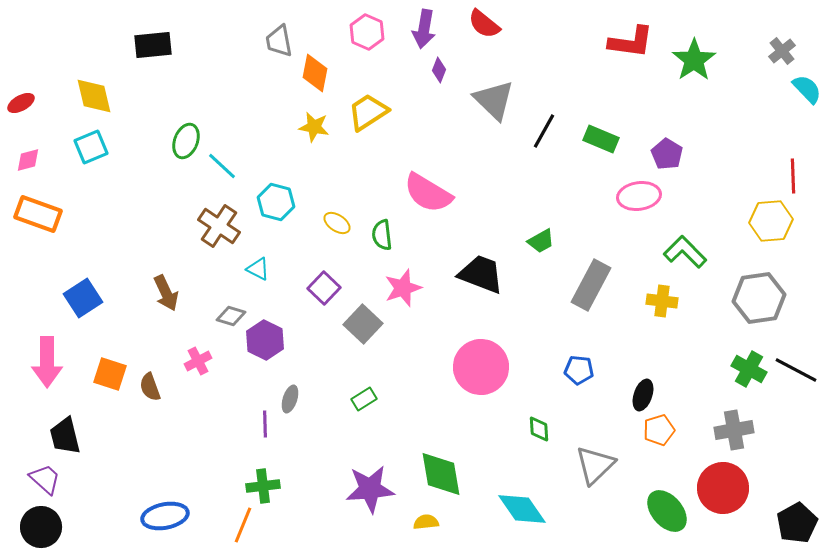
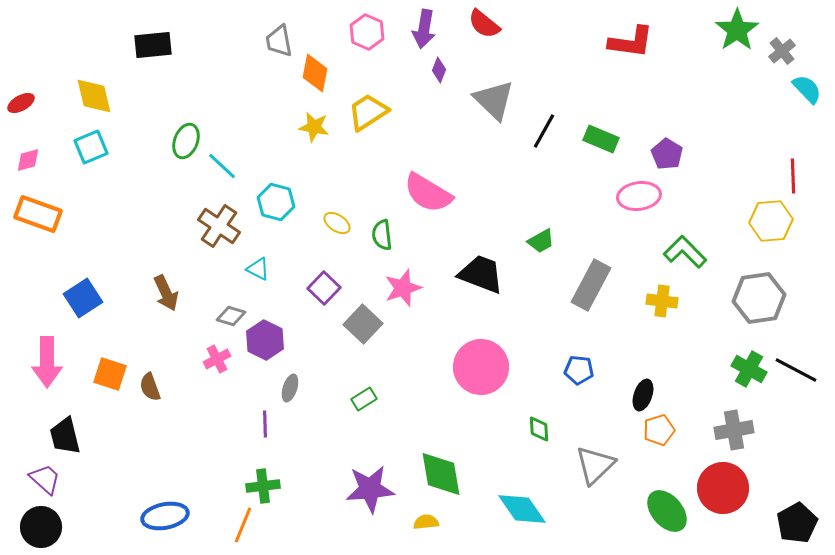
green star at (694, 60): moved 43 px right, 30 px up
pink cross at (198, 361): moved 19 px right, 2 px up
gray ellipse at (290, 399): moved 11 px up
